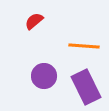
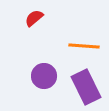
red semicircle: moved 3 px up
